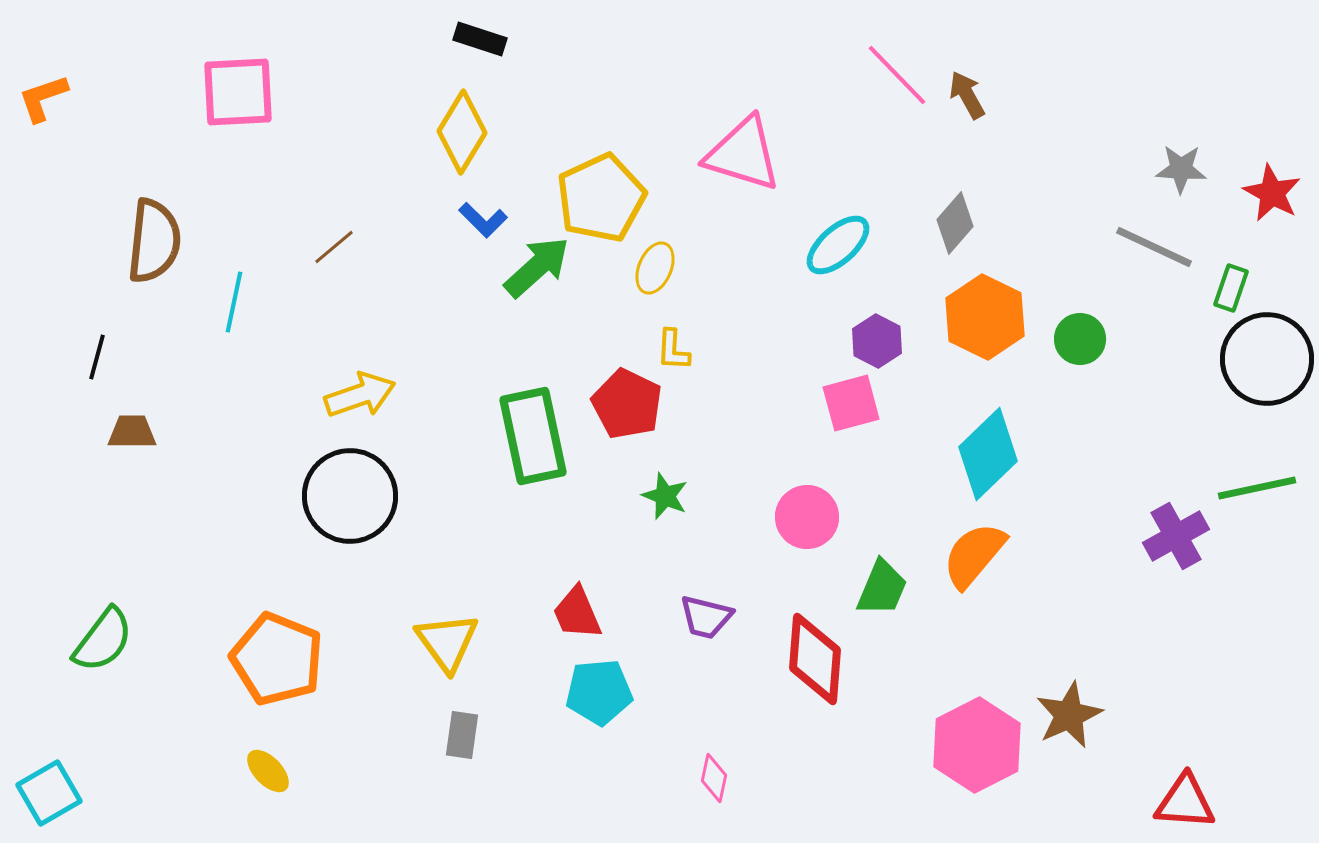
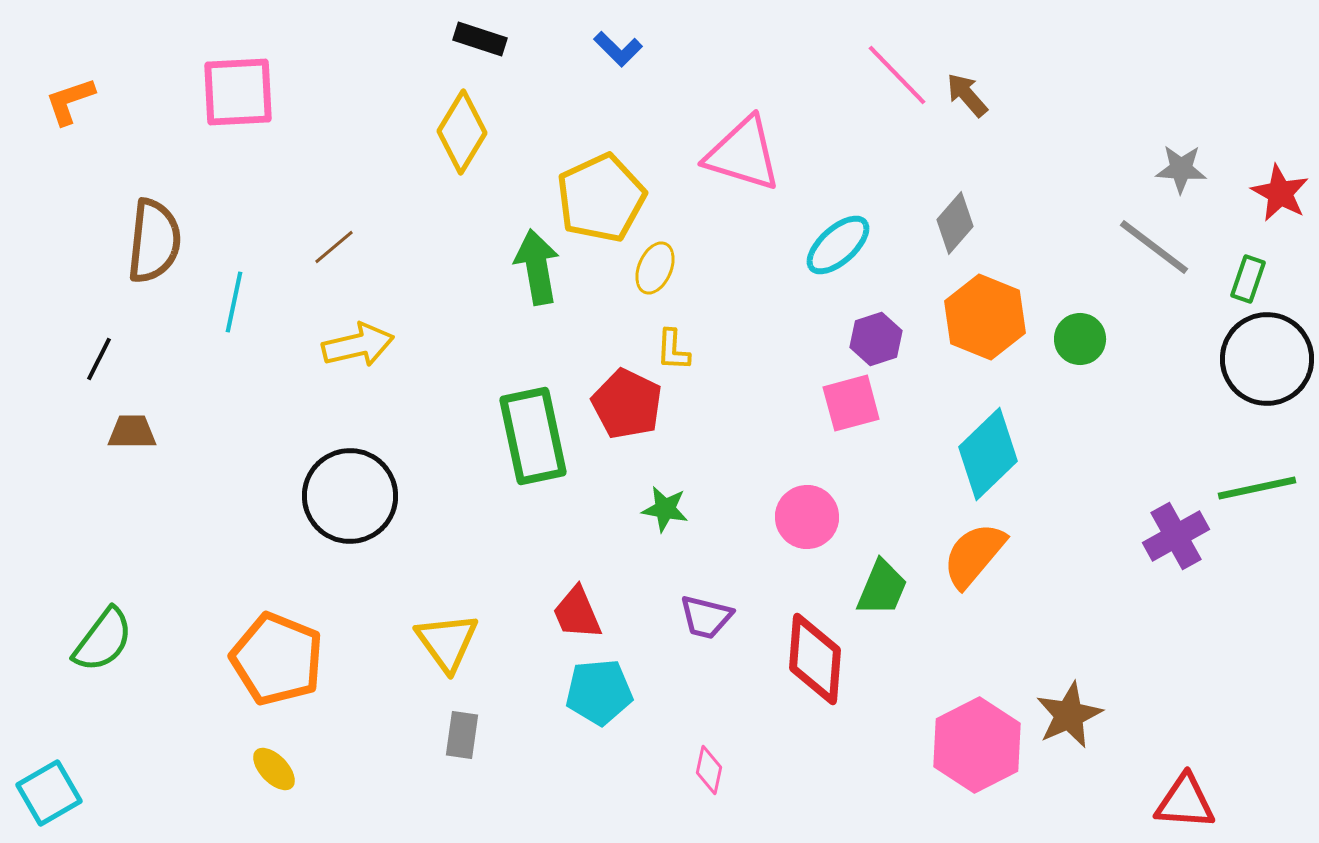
brown arrow at (967, 95): rotated 12 degrees counterclockwise
orange L-shape at (43, 98): moved 27 px right, 3 px down
red star at (1272, 193): moved 8 px right
blue L-shape at (483, 220): moved 135 px right, 171 px up
gray line at (1154, 247): rotated 12 degrees clockwise
green arrow at (537, 267): rotated 58 degrees counterclockwise
green rectangle at (1231, 288): moved 17 px right, 9 px up
orange hexagon at (985, 317): rotated 4 degrees counterclockwise
purple hexagon at (877, 341): moved 1 px left, 2 px up; rotated 15 degrees clockwise
black line at (97, 357): moved 2 px right, 2 px down; rotated 12 degrees clockwise
yellow arrow at (360, 395): moved 2 px left, 50 px up; rotated 6 degrees clockwise
green star at (665, 496): moved 13 px down; rotated 12 degrees counterclockwise
yellow ellipse at (268, 771): moved 6 px right, 2 px up
pink diamond at (714, 778): moved 5 px left, 8 px up
